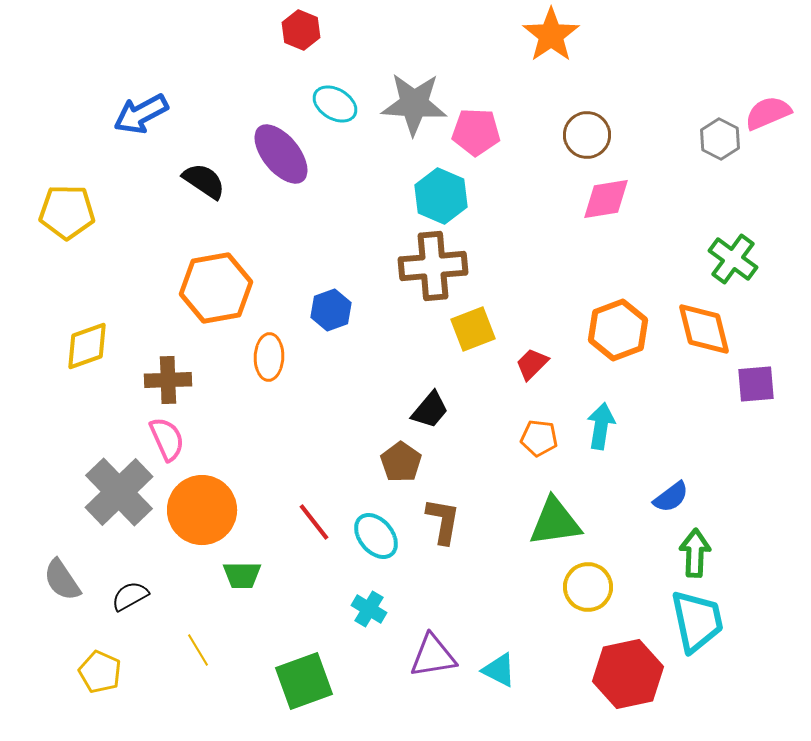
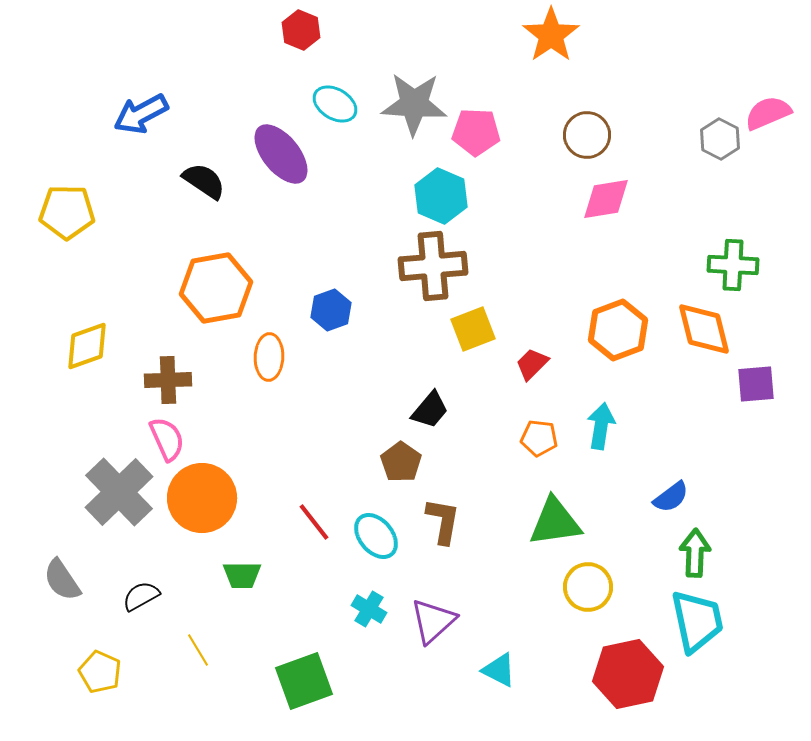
green cross at (733, 259): moved 6 px down; rotated 33 degrees counterclockwise
orange circle at (202, 510): moved 12 px up
black semicircle at (130, 596): moved 11 px right
purple triangle at (433, 656): moved 35 px up; rotated 33 degrees counterclockwise
